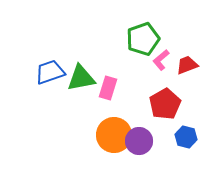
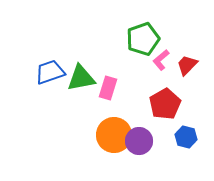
red trapezoid: rotated 25 degrees counterclockwise
